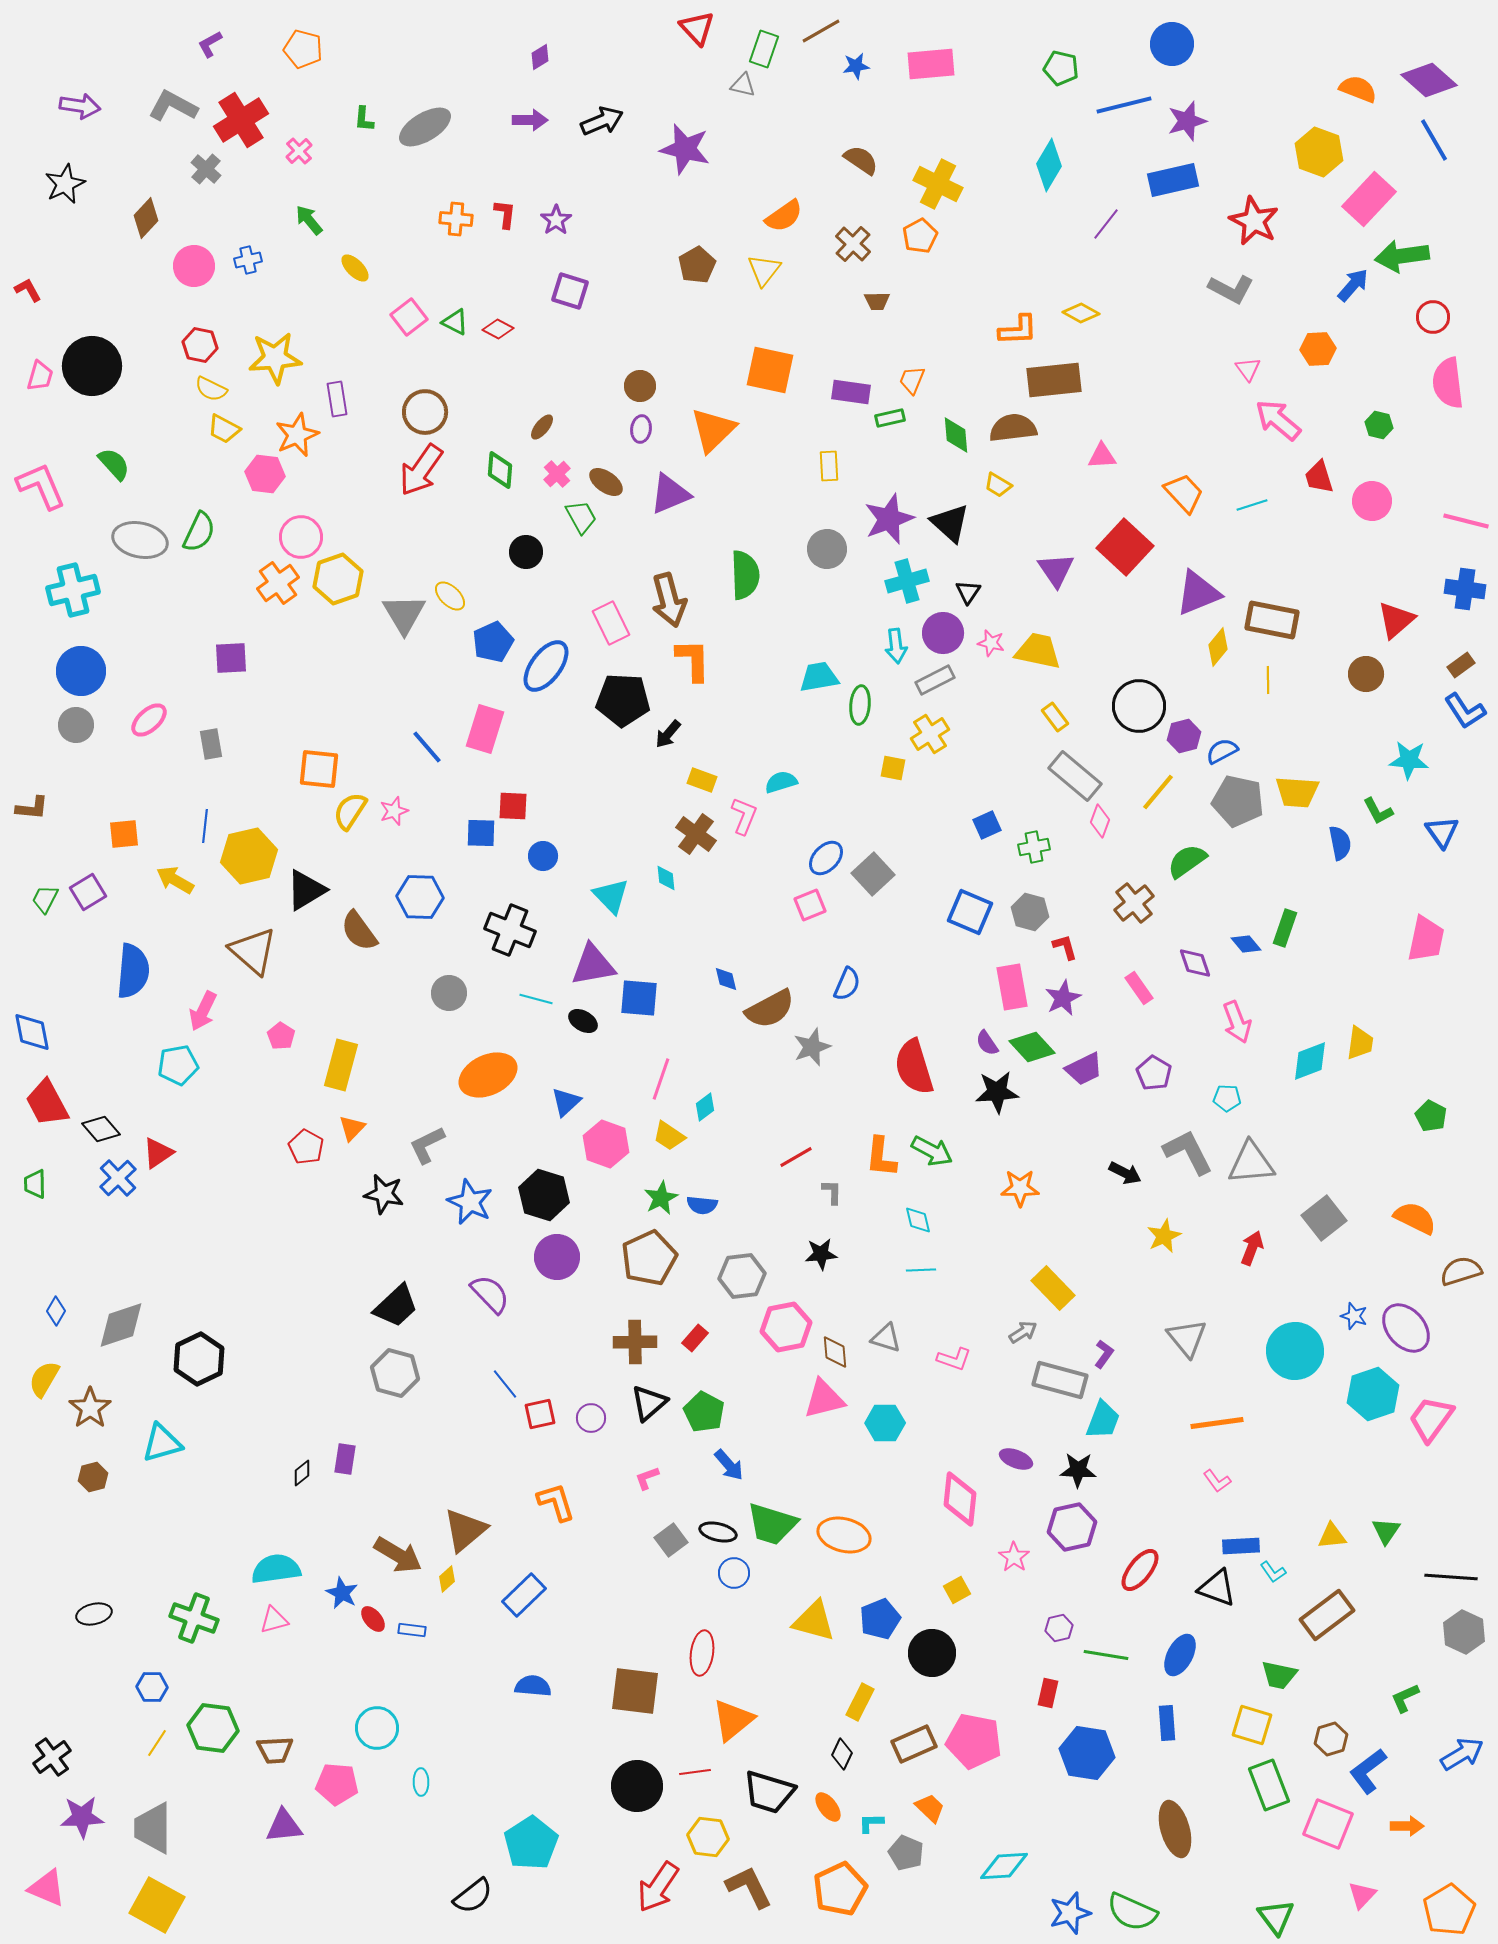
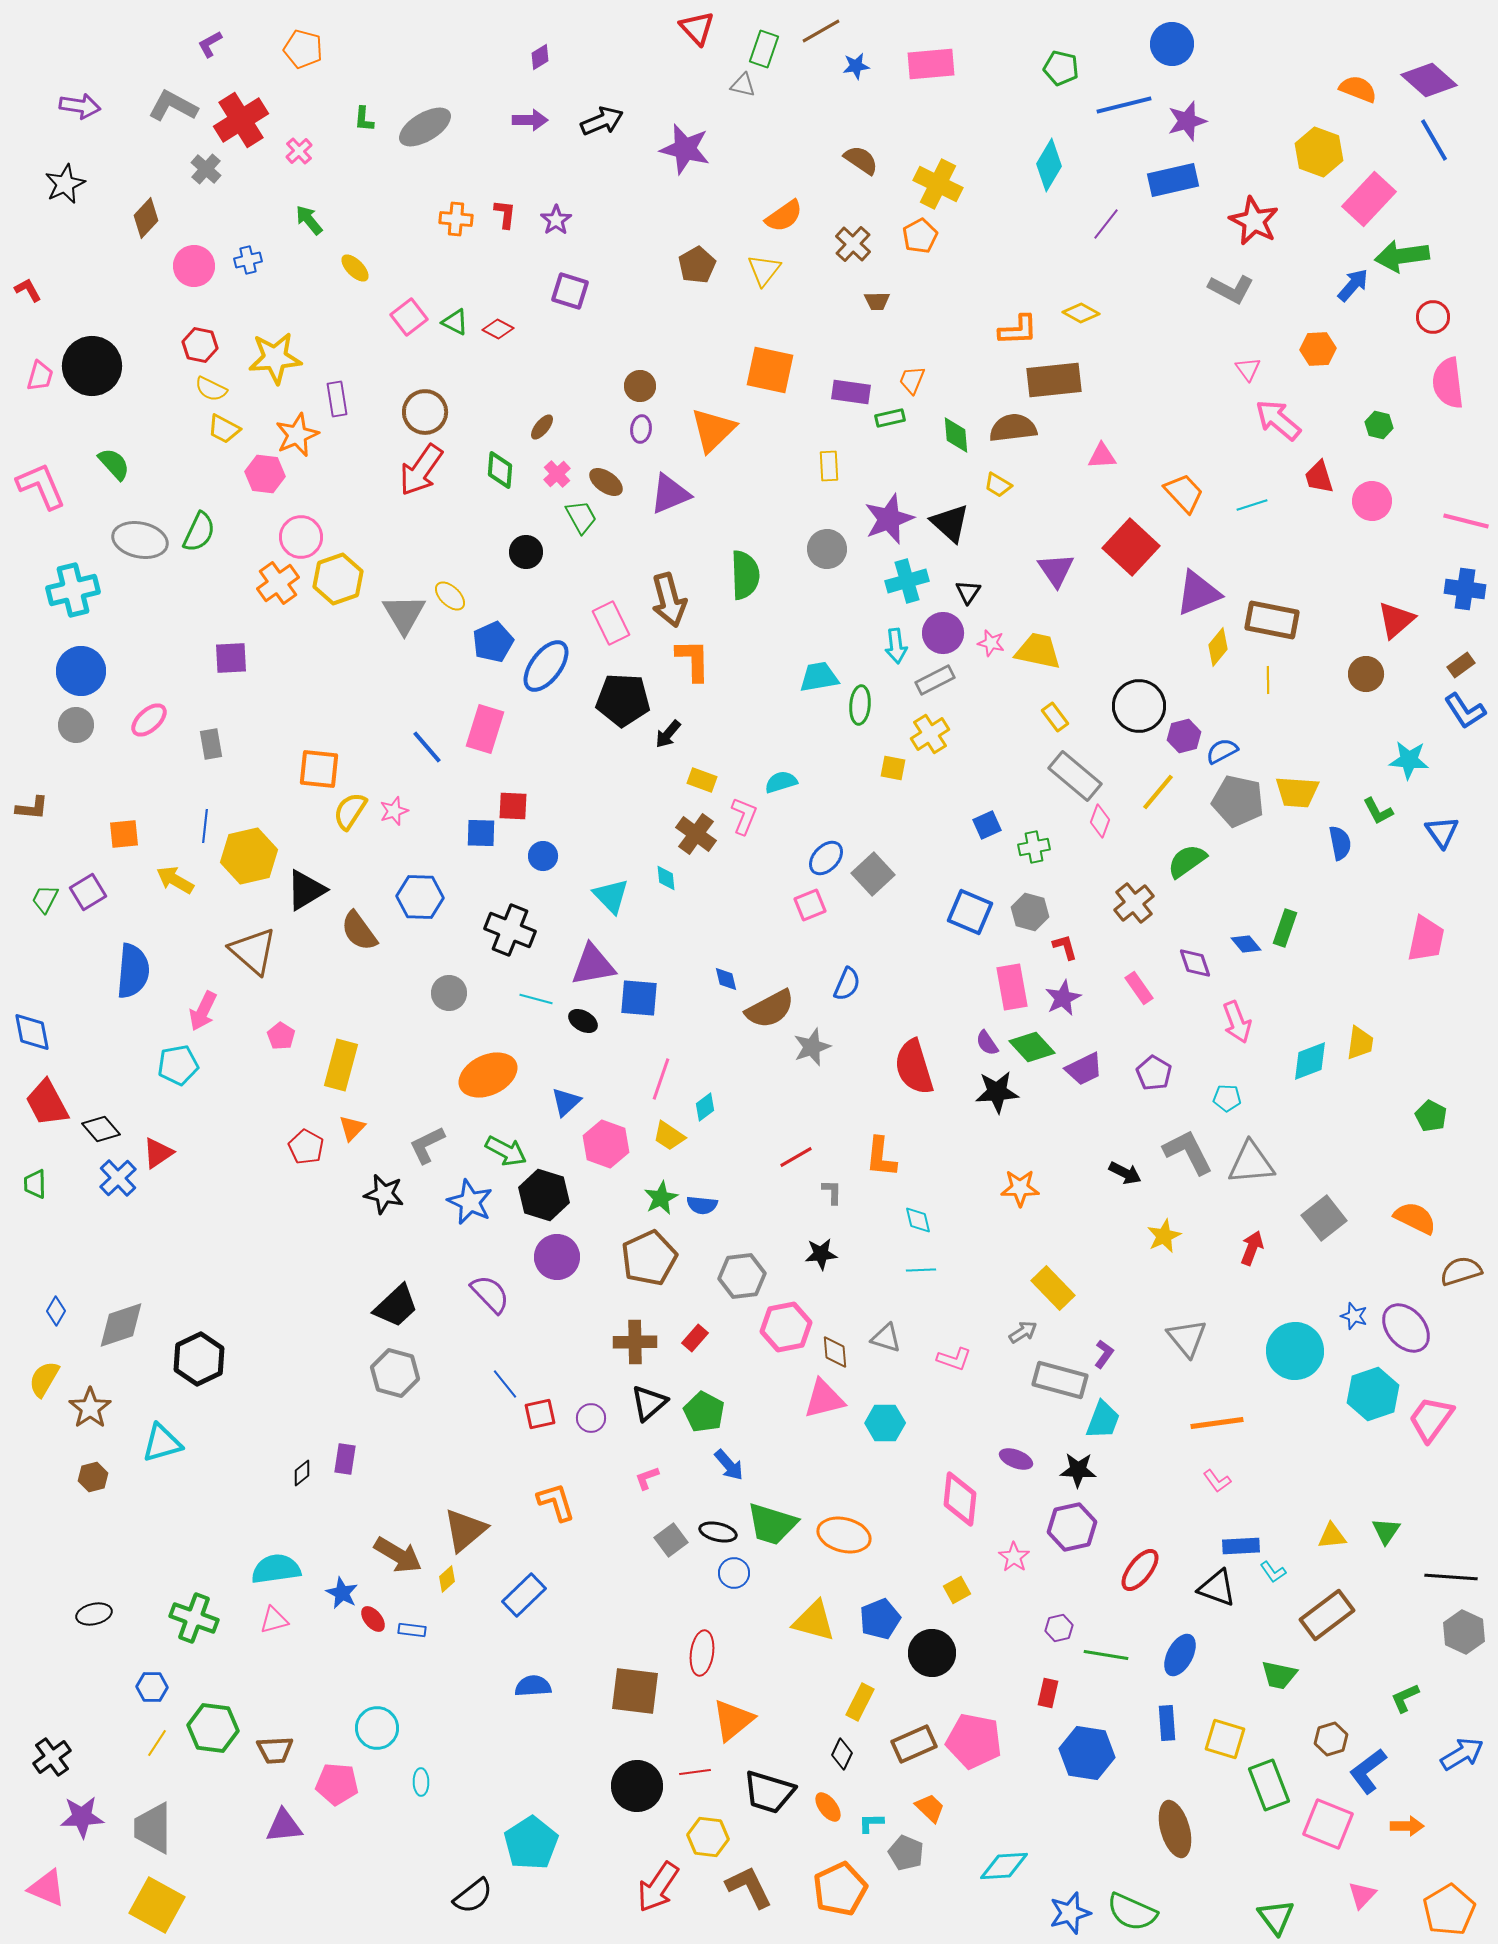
red square at (1125, 547): moved 6 px right
green arrow at (932, 1151): moved 426 px left
blue semicircle at (533, 1686): rotated 9 degrees counterclockwise
yellow square at (1252, 1725): moved 27 px left, 14 px down
